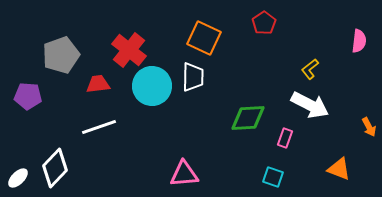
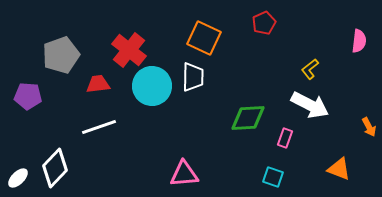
red pentagon: rotated 10 degrees clockwise
